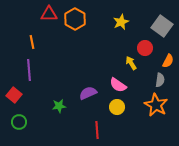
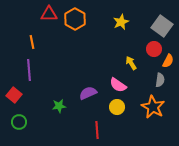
red circle: moved 9 px right, 1 px down
orange star: moved 3 px left, 2 px down
